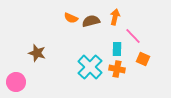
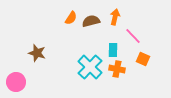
orange semicircle: rotated 80 degrees counterclockwise
cyan rectangle: moved 4 px left, 1 px down
